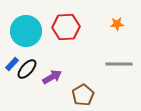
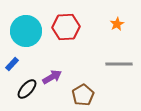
orange star: rotated 24 degrees counterclockwise
black ellipse: moved 20 px down
